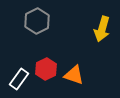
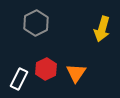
gray hexagon: moved 1 px left, 2 px down
orange triangle: moved 2 px right, 2 px up; rotated 45 degrees clockwise
white rectangle: rotated 10 degrees counterclockwise
